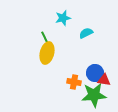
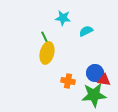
cyan star: rotated 21 degrees clockwise
cyan semicircle: moved 2 px up
orange cross: moved 6 px left, 1 px up
